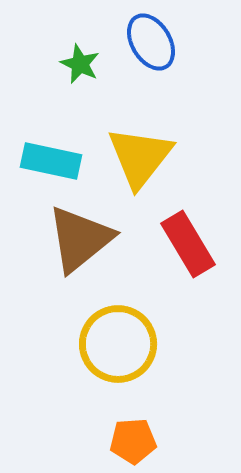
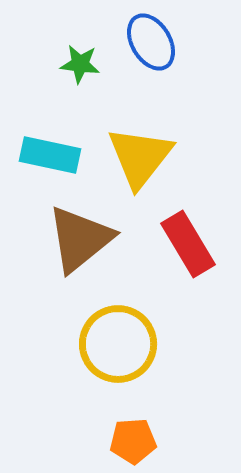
green star: rotated 18 degrees counterclockwise
cyan rectangle: moved 1 px left, 6 px up
